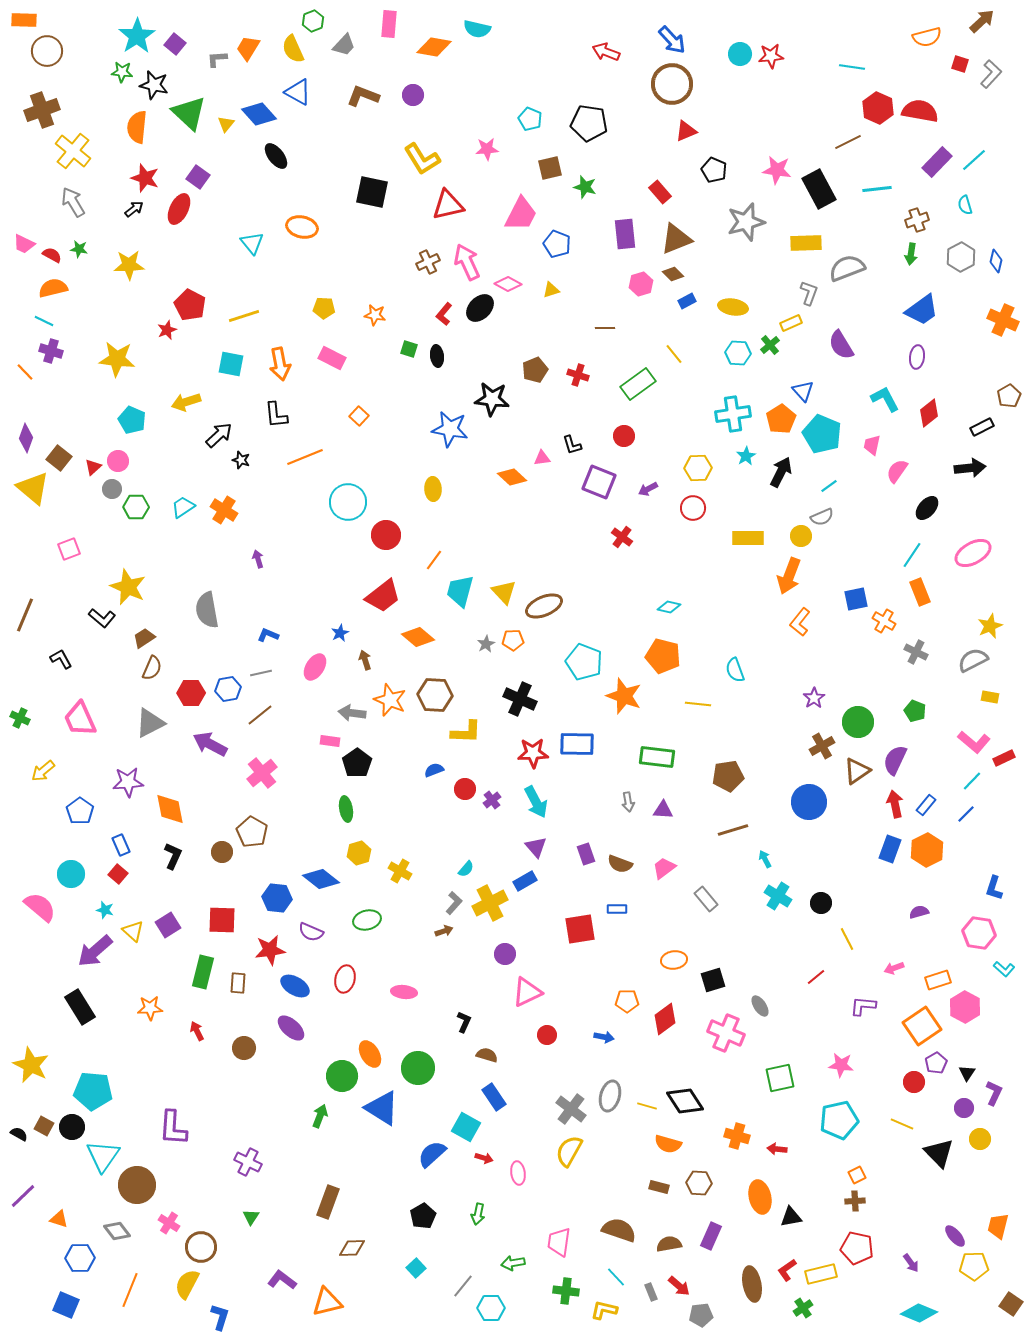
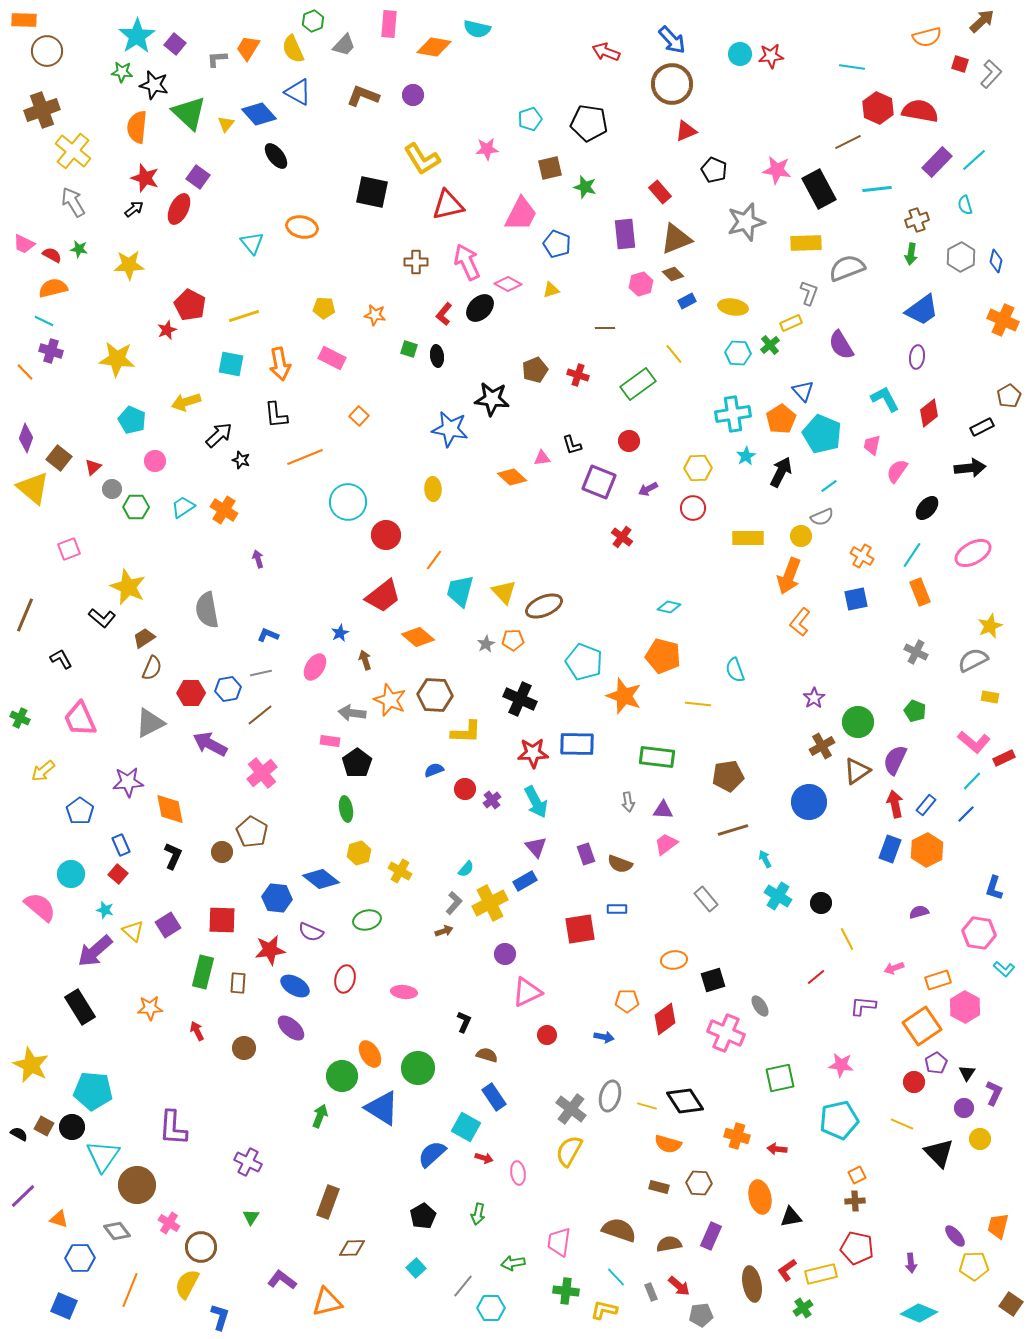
cyan pentagon at (530, 119): rotated 30 degrees clockwise
brown cross at (428, 262): moved 12 px left; rotated 25 degrees clockwise
red circle at (624, 436): moved 5 px right, 5 px down
pink circle at (118, 461): moved 37 px right
orange cross at (884, 621): moved 22 px left, 65 px up
pink trapezoid at (664, 868): moved 2 px right, 24 px up
purple arrow at (911, 1263): rotated 30 degrees clockwise
blue square at (66, 1305): moved 2 px left, 1 px down
